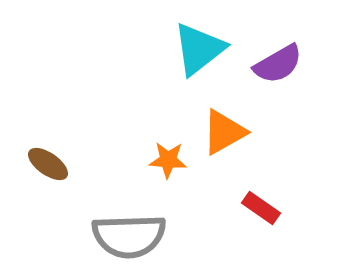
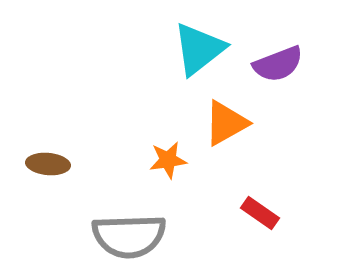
purple semicircle: rotated 9 degrees clockwise
orange triangle: moved 2 px right, 9 px up
orange star: rotated 12 degrees counterclockwise
brown ellipse: rotated 30 degrees counterclockwise
red rectangle: moved 1 px left, 5 px down
